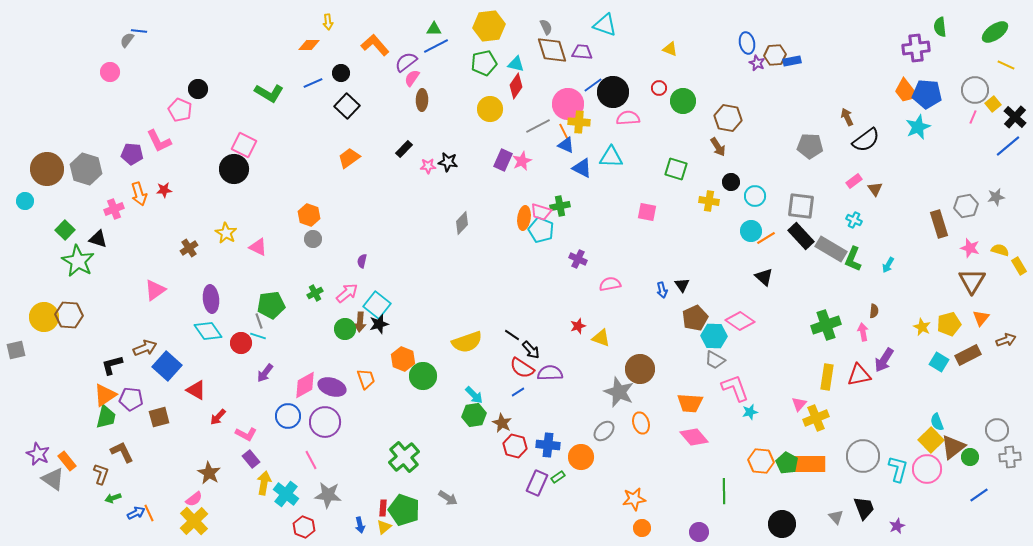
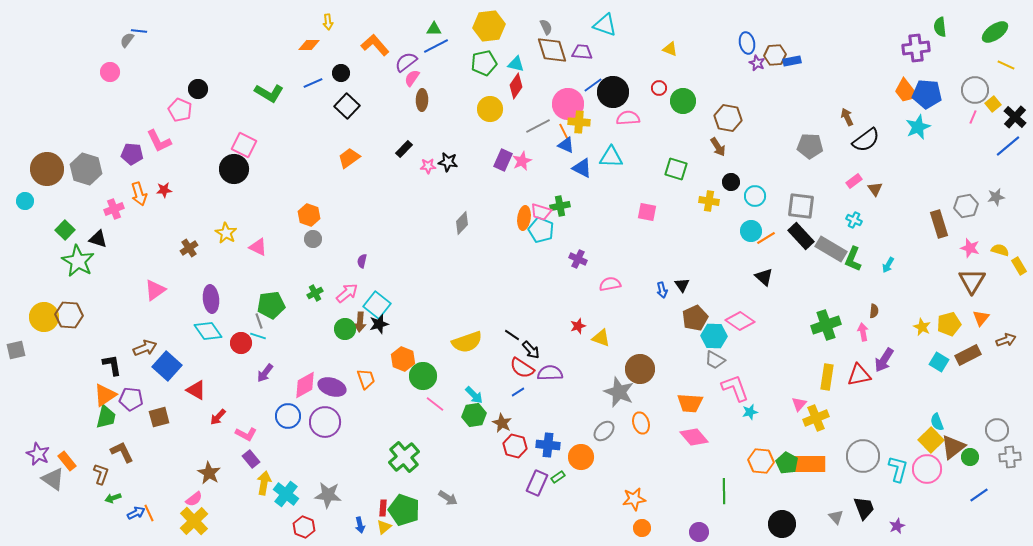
black L-shape at (112, 365): rotated 95 degrees clockwise
pink line at (311, 460): moved 124 px right, 56 px up; rotated 24 degrees counterclockwise
